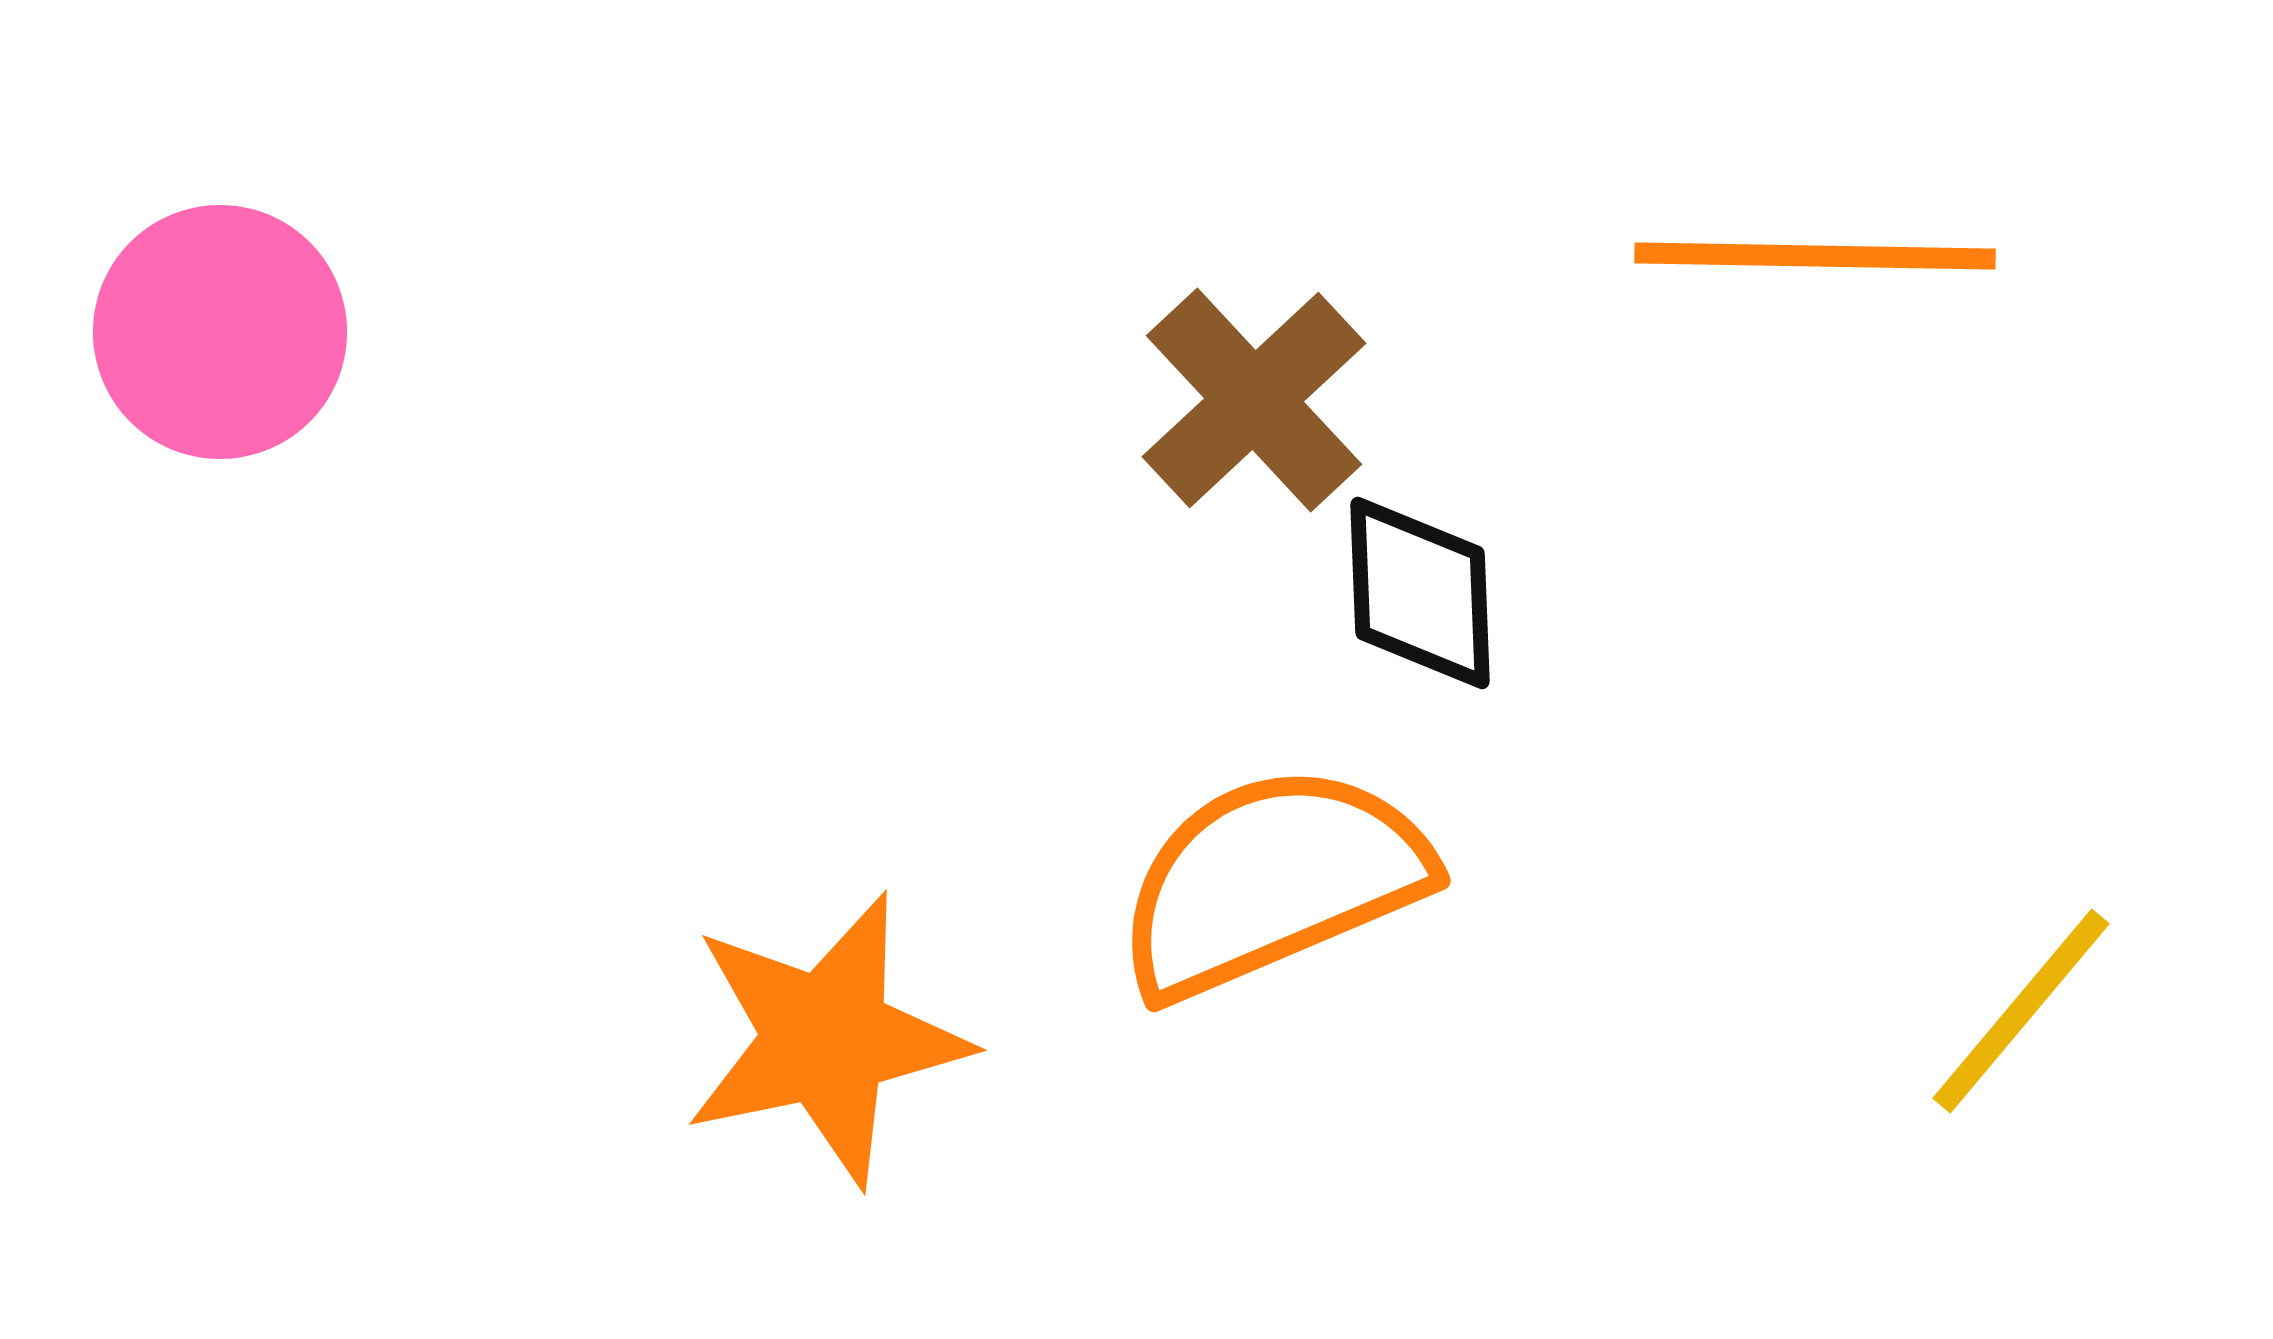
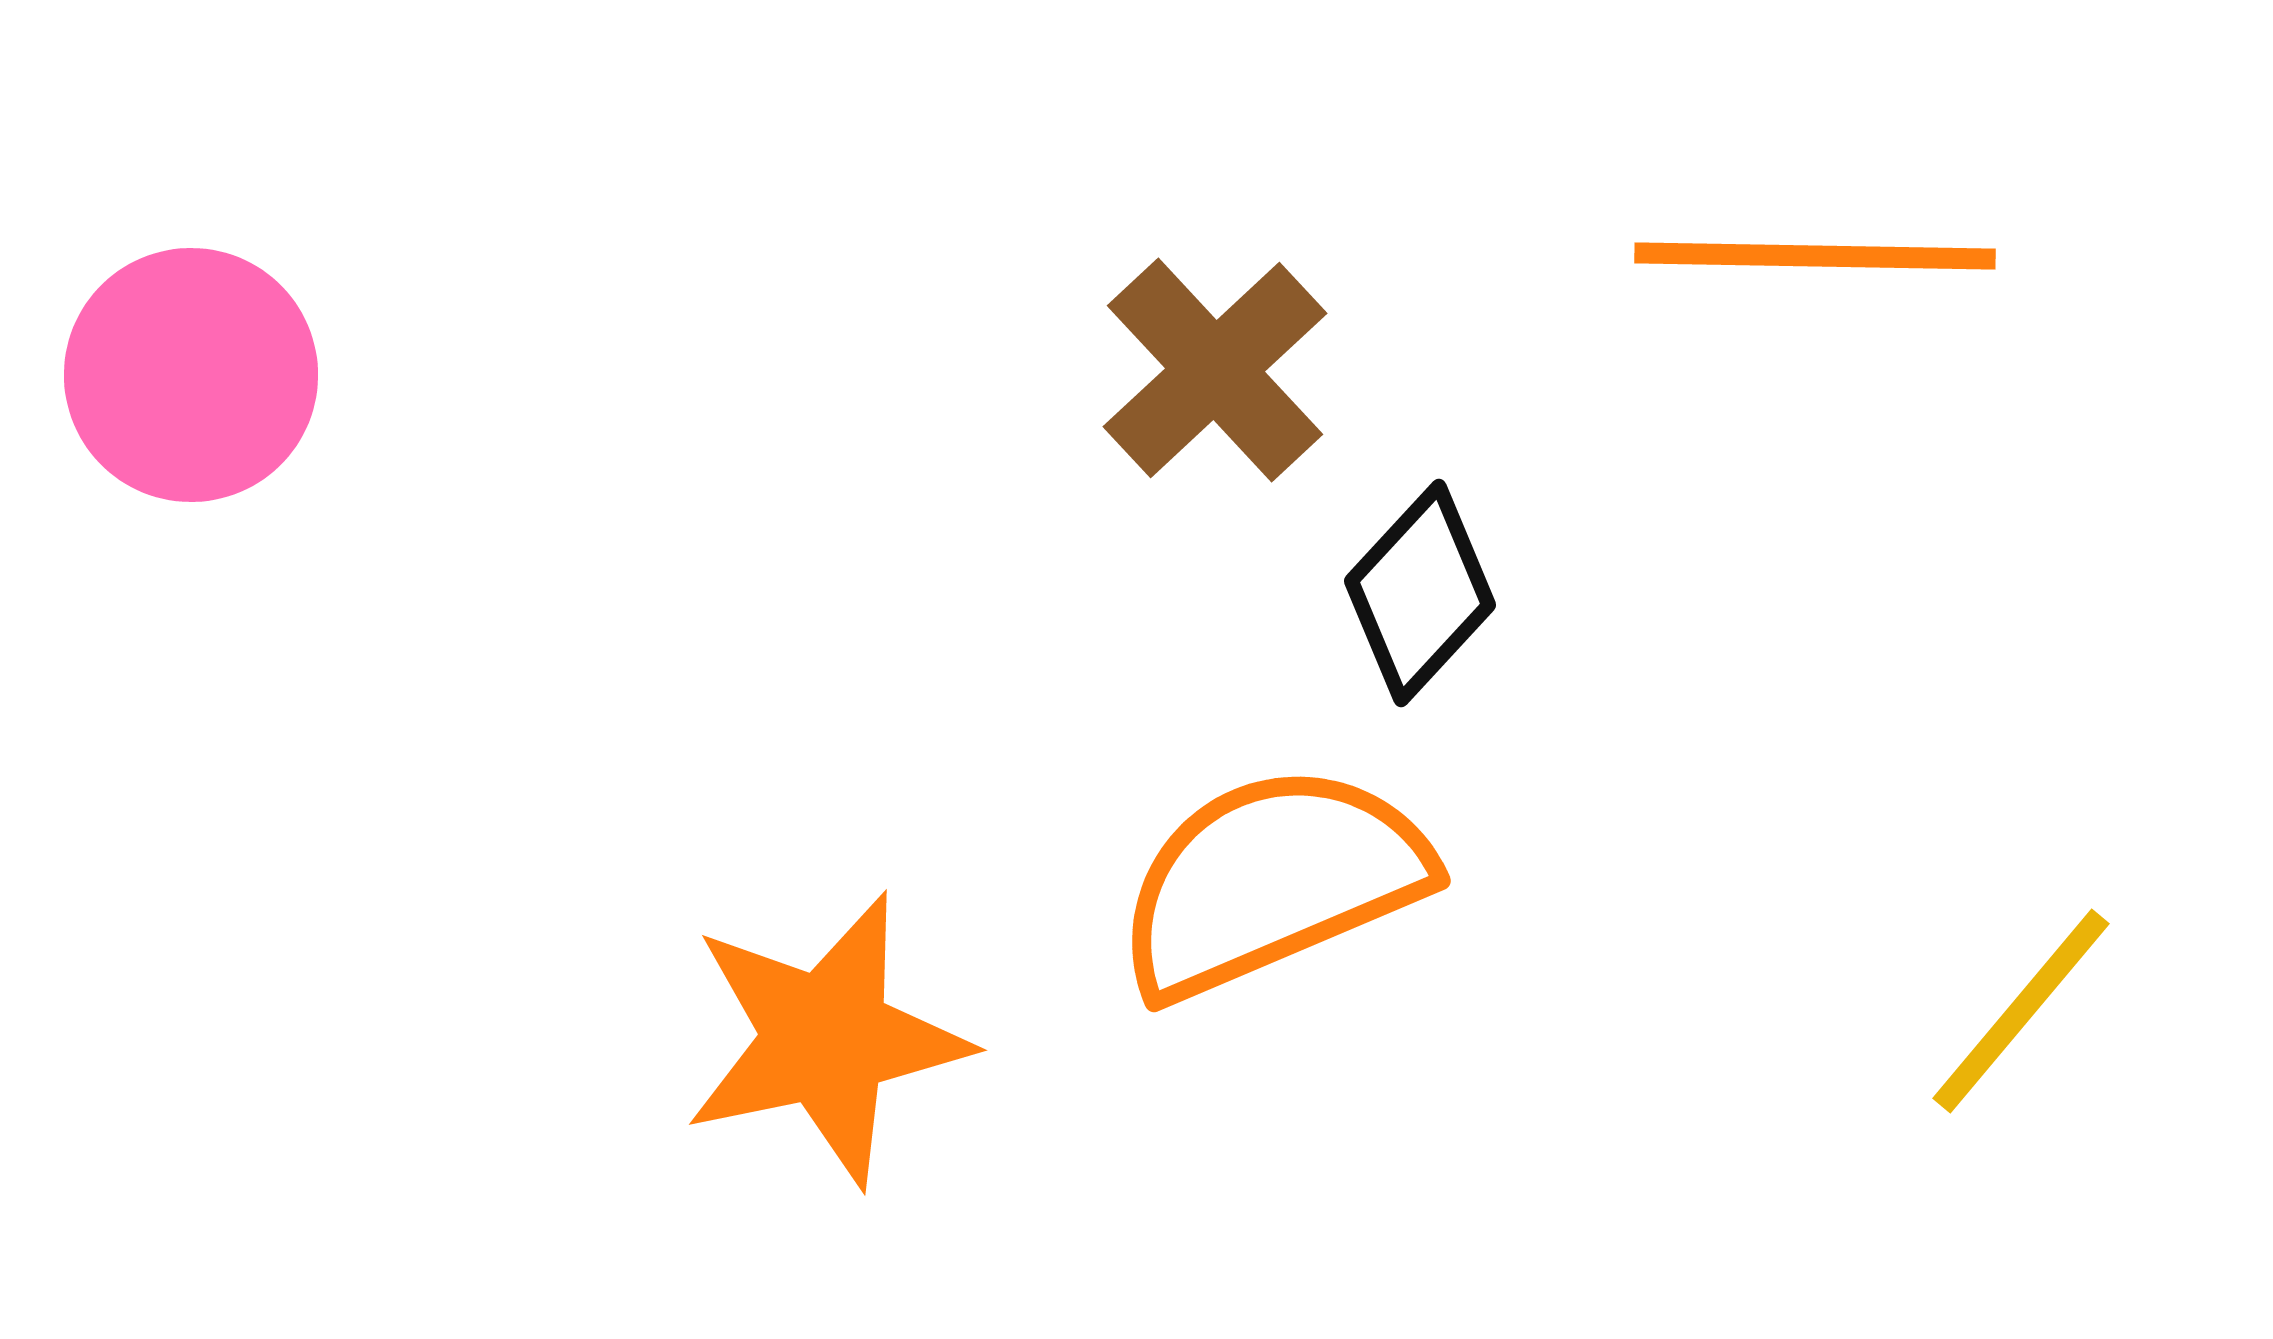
pink circle: moved 29 px left, 43 px down
brown cross: moved 39 px left, 30 px up
black diamond: rotated 45 degrees clockwise
